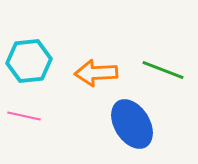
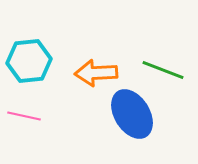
blue ellipse: moved 10 px up
